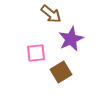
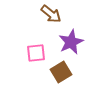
purple star: moved 3 px down
